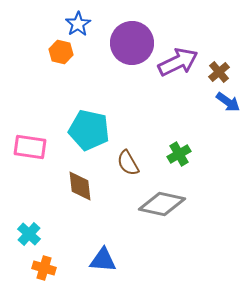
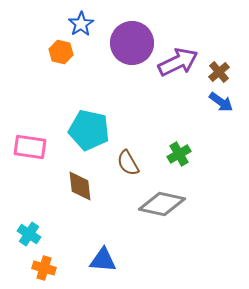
blue star: moved 3 px right
blue arrow: moved 7 px left
cyan cross: rotated 10 degrees counterclockwise
